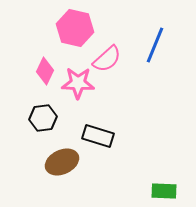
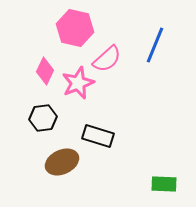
pink star: rotated 24 degrees counterclockwise
green rectangle: moved 7 px up
